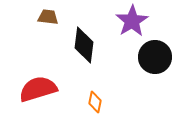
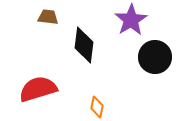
purple star: moved 1 px left, 1 px up
orange diamond: moved 2 px right, 5 px down
